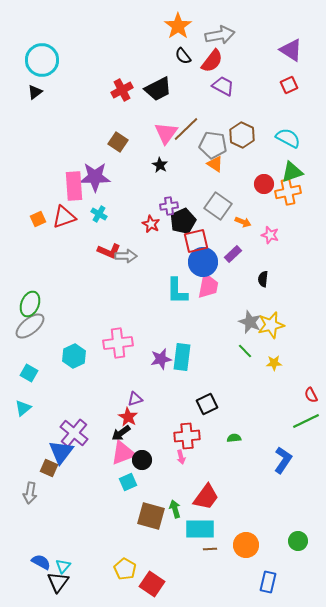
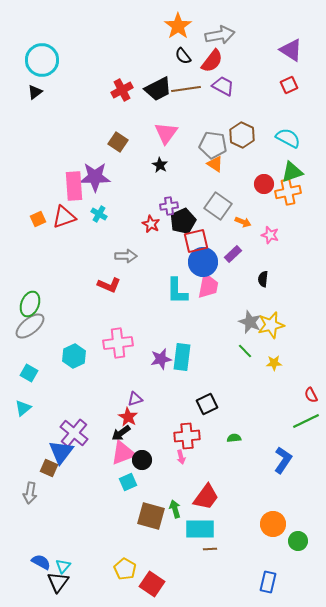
brown line at (186, 129): moved 40 px up; rotated 36 degrees clockwise
red L-shape at (109, 251): moved 34 px down
orange circle at (246, 545): moved 27 px right, 21 px up
